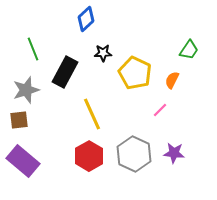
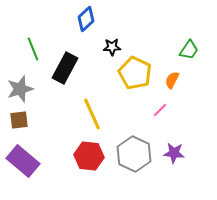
black star: moved 9 px right, 6 px up
black rectangle: moved 4 px up
gray star: moved 6 px left, 1 px up
red hexagon: rotated 24 degrees counterclockwise
